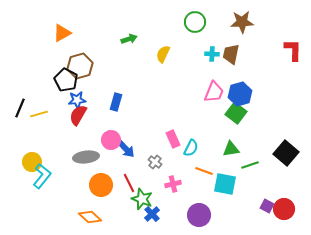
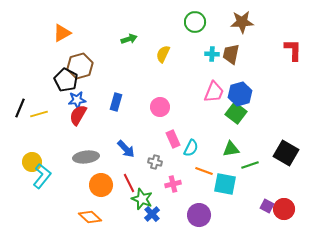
pink circle: moved 49 px right, 33 px up
black square: rotated 10 degrees counterclockwise
gray cross: rotated 24 degrees counterclockwise
